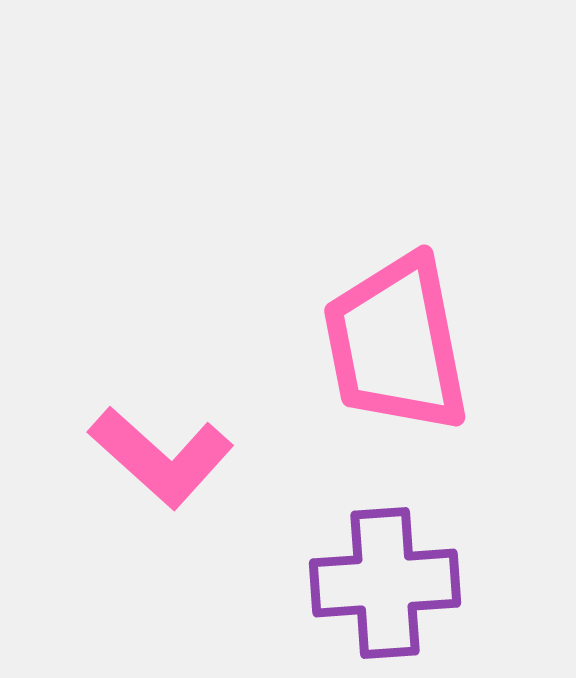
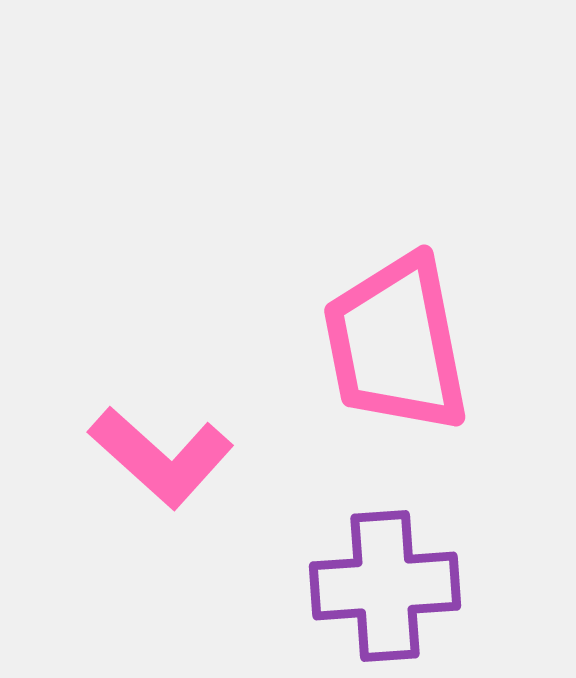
purple cross: moved 3 px down
